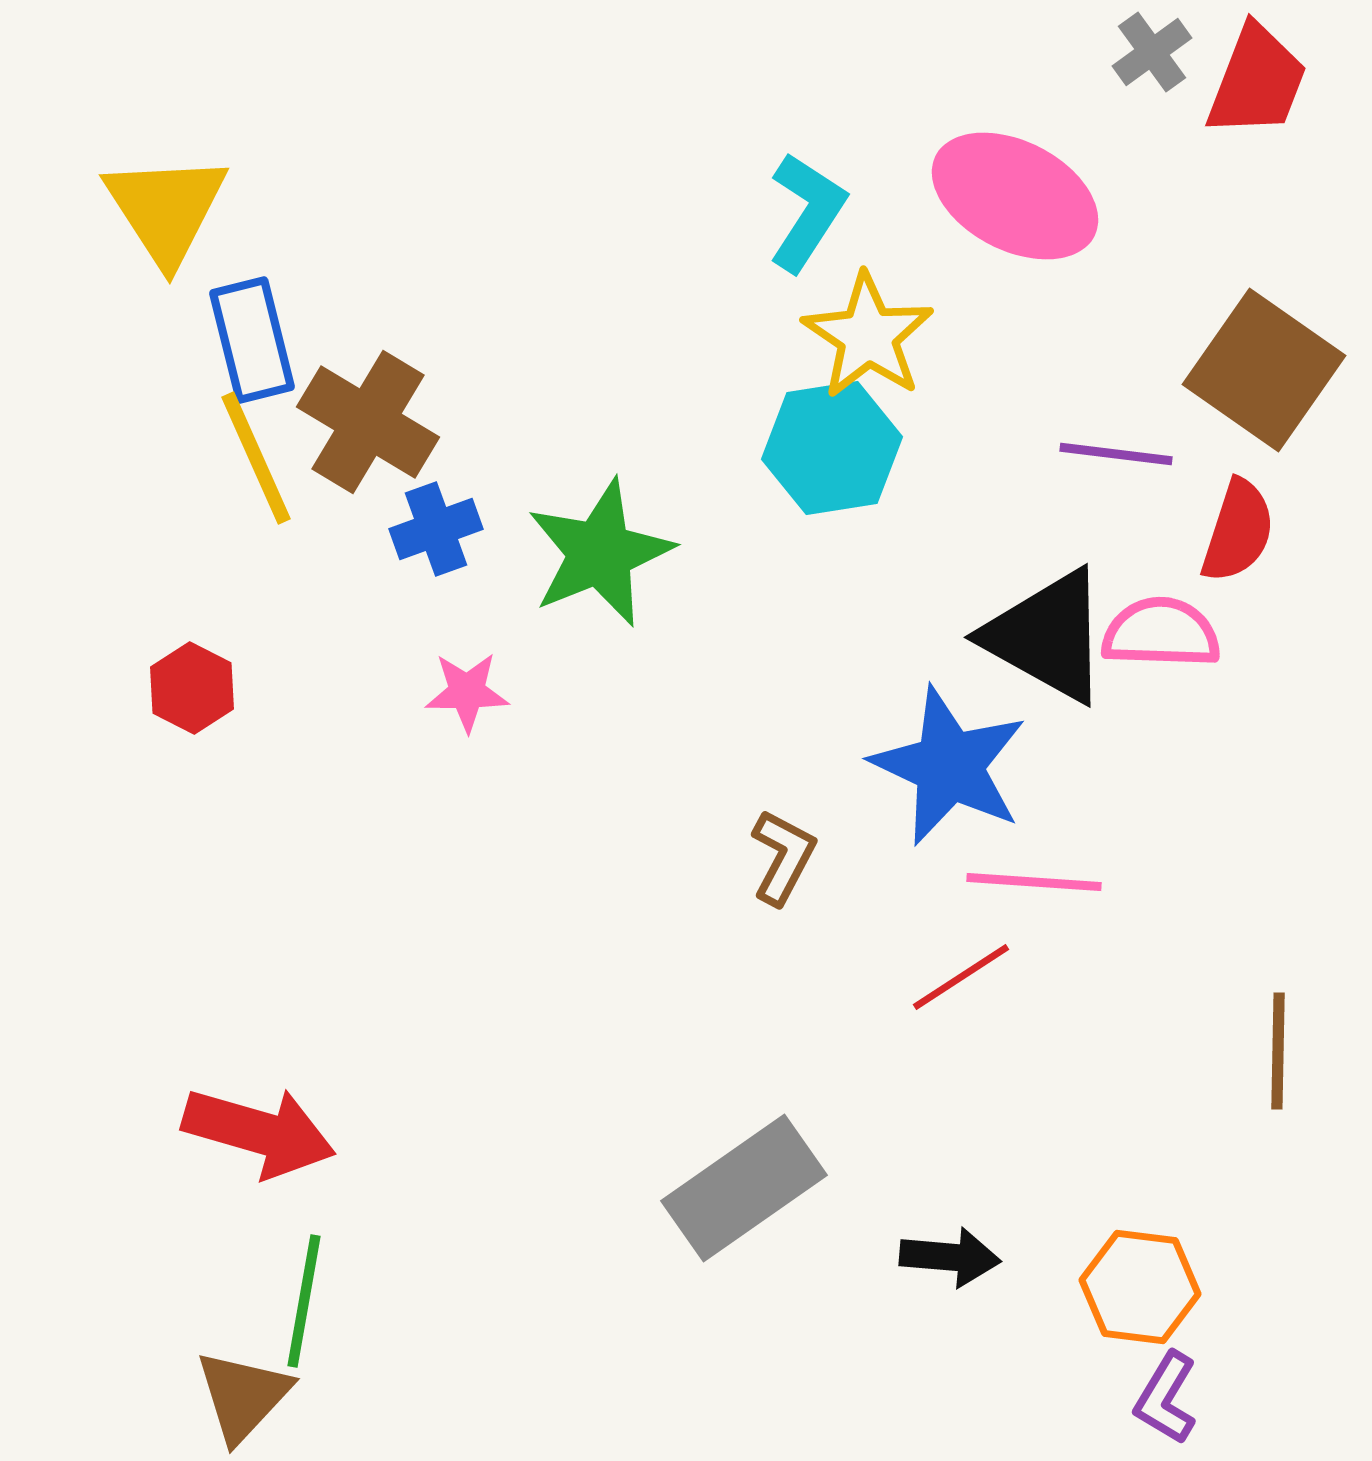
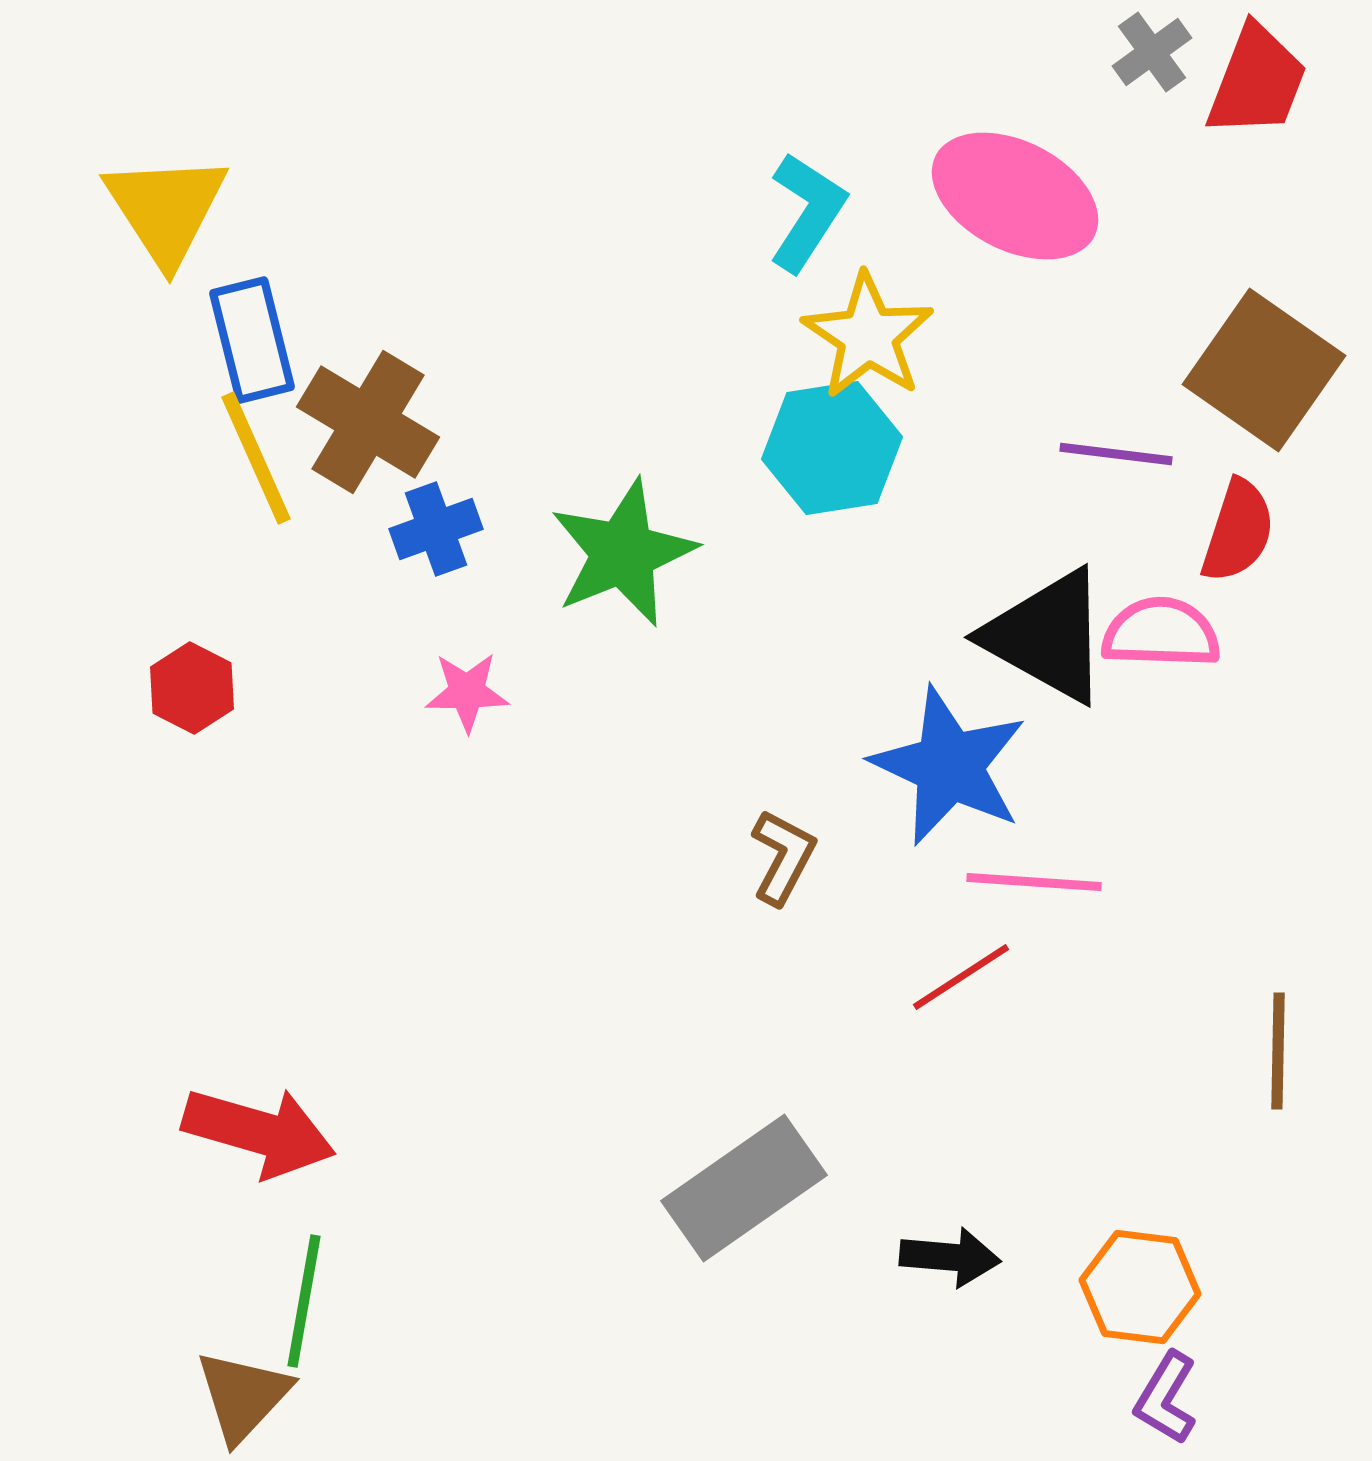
green star: moved 23 px right
